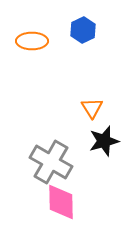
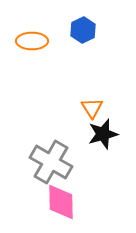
black star: moved 1 px left, 7 px up
